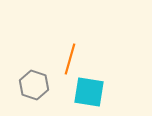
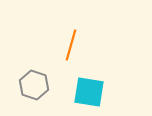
orange line: moved 1 px right, 14 px up
